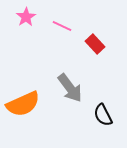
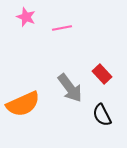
pink star: rotated 18 degrees counterclockwise
pink line: moved 2 px down; rotated 36 degrees counterclockwise
red rectangle: moved 7 px right, 30 px down
black semicircle: moved 1 px left
